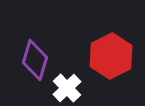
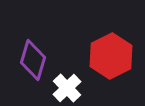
purple diamond: moved 2 px left
